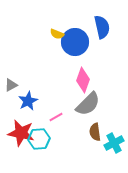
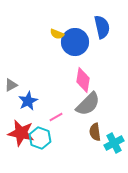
pink diamond: rotated 10 degrees counterclockwise
cyan hexagon: moved 1 px right, 1 px up; rotated 25 degrees clockwise
